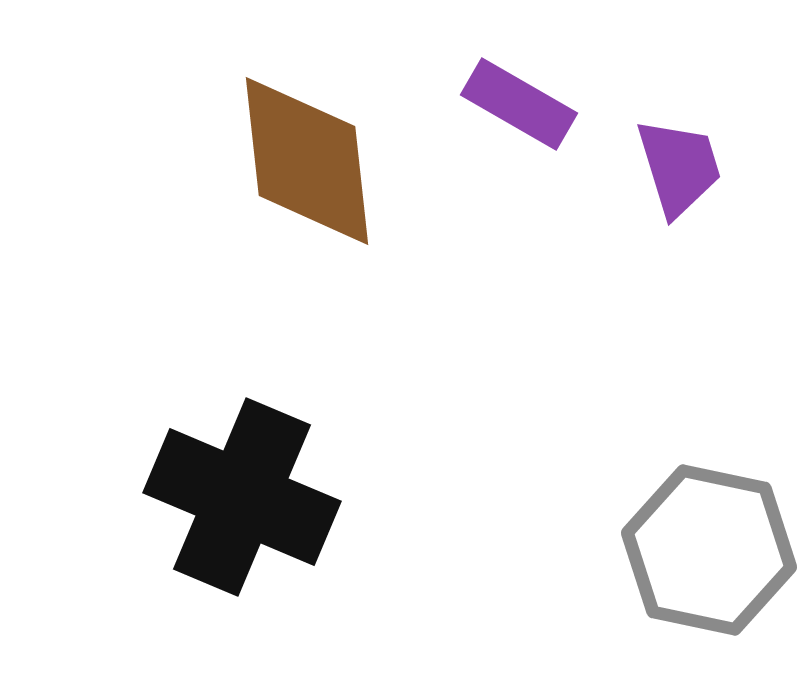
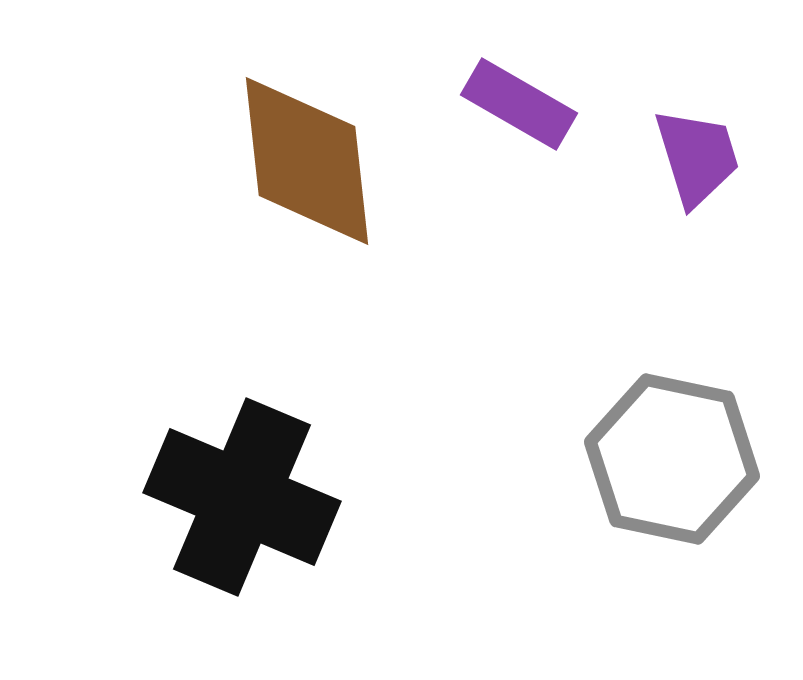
purple trapezoid: moved 18 px right, 10 px up
gray hexagon: moved 37 px left, 91 px up
